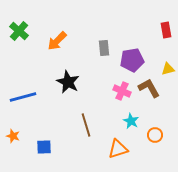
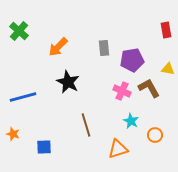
orange arrow: moved 1 px right, 6 px down
yellow triangle: rotated 24 degrees clockwise
orange star: moved 2 px up
